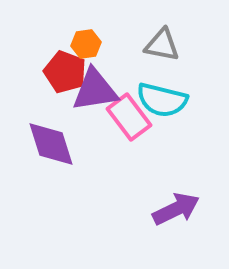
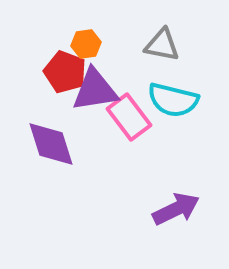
cyan semicircle: moved 11 px right
